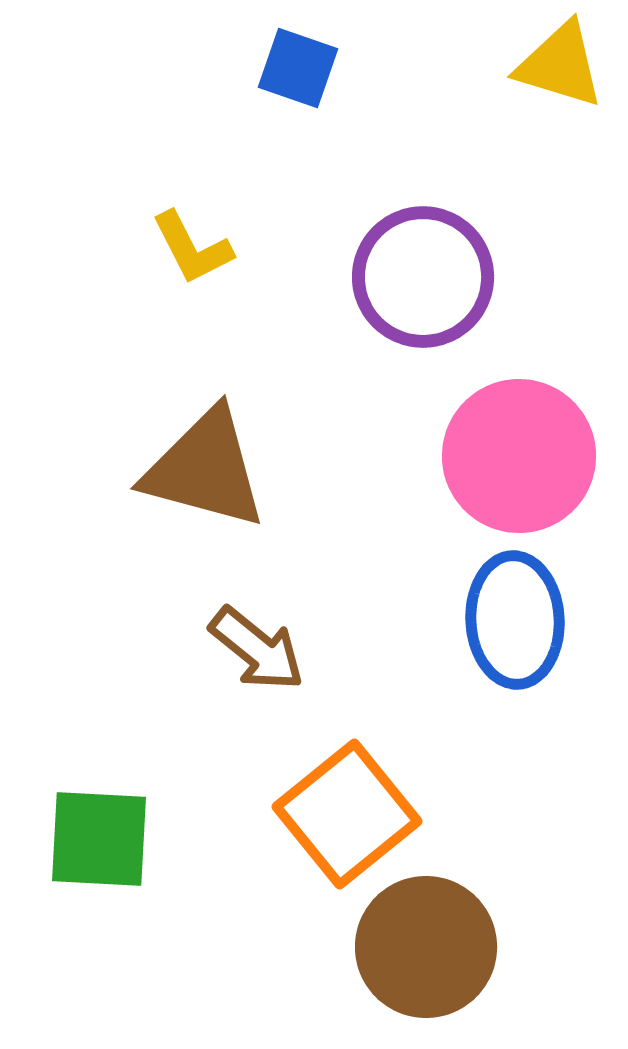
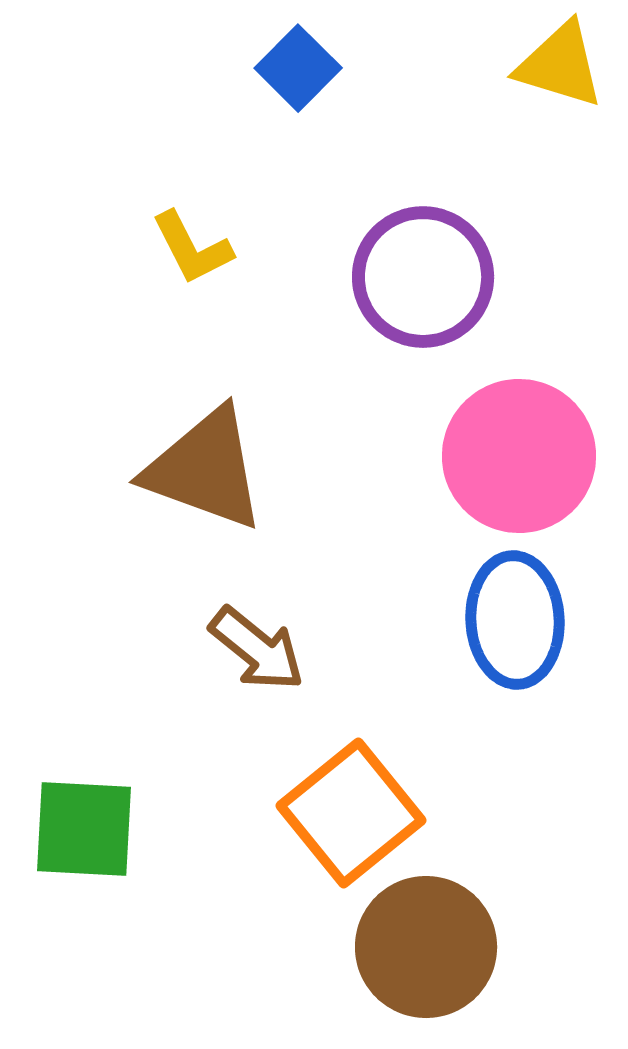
blue square: rotated 26 degrees clockwise
brown triangle: rotated 5 degrees clockwise
orange square: moved 4 px right, 1 px up
green square: moved 15 px left, 10 px up
